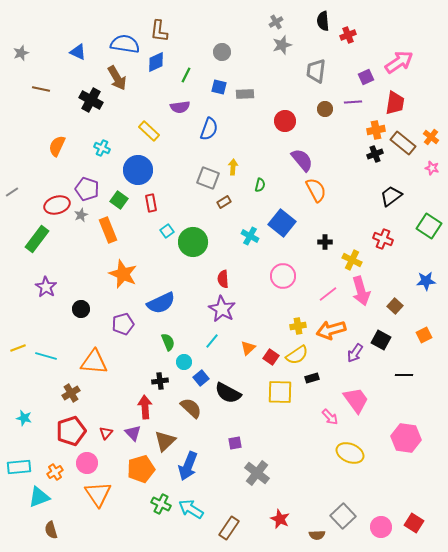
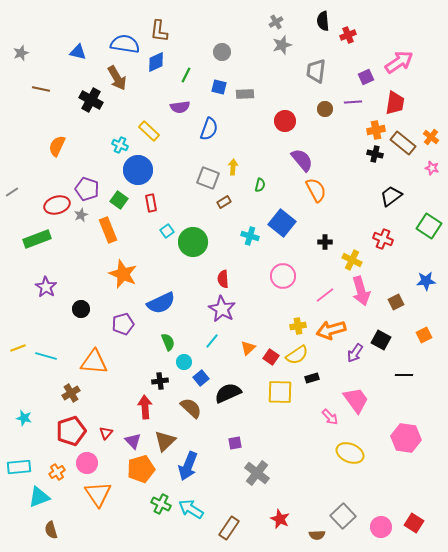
blue triangle at (78, 52): rotated 12 degrees counterclockwise
cyan cross at (102, 148): moved 18 px right, 3 px up
black cross at (375, 154): rotated 35 degrees clockwise
cyan cross at (250, 236): rotated 12 degrees counterclockwise
green rectangle at (37, 239): rotated 32 degrees clockwise
pink line at (328, 294): moved 3 px left, 1 px down
brown square at (395, 306): moved 1 px right, 4 px up; rotated 21 degrees clockwise
black semicircle at (228, 393): rotated 128 degrees clockwise
purple triangle at (133, 433): moved 8 px down
orange cross at (55, 472): moved 2 px right
